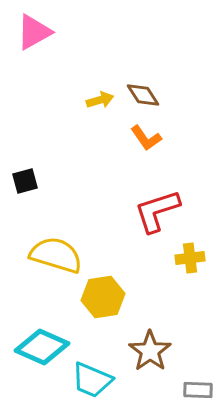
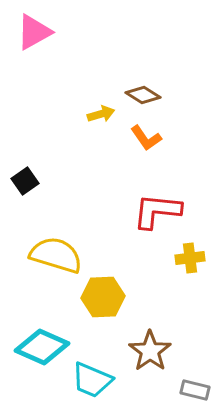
brown diamond: rotated 24 degrees counterclockwise
yellow arrow: moved 1 px right, 14 px down
black square: rotated 20 degrees counterclockwise
red L-shape: rotated 24 degrees clockwise
yellow hexagon: rotated 6 degrees clockwise
gray rectangle: moved 3 px left; rotated 12 degrees clockwise
